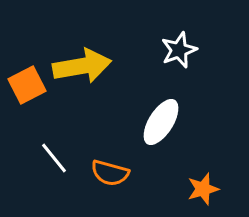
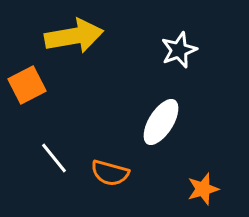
yellow arrow: moved 8 px left, 30 px up
